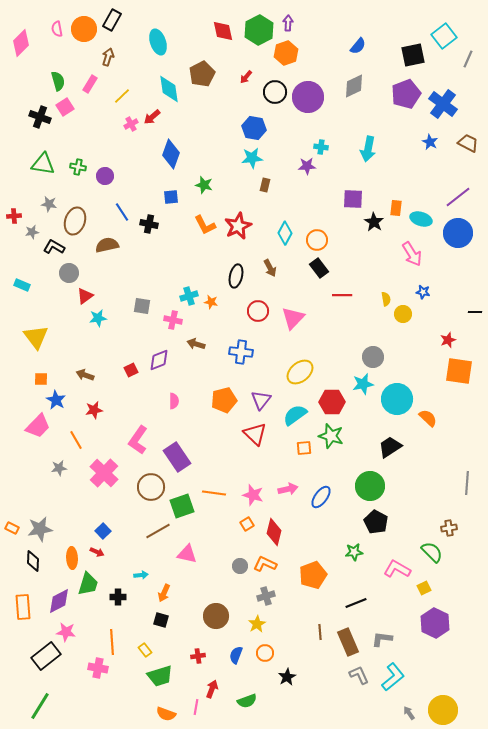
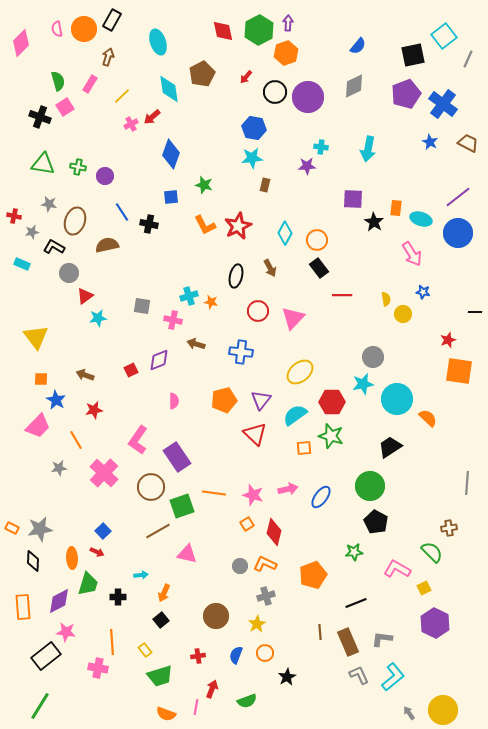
red cross at (14, 216): rotated 16 degrees clockwise
cyan rectangle at (22, 285): moved 21 px up
black square at (161, 620): rotated 35 degrees clockwise
